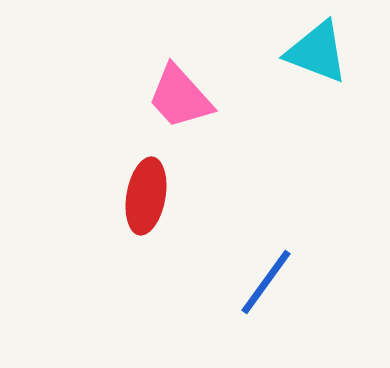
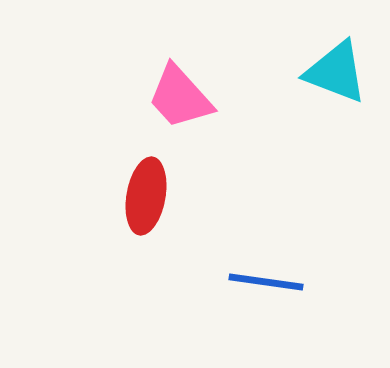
cyan triangle: moved 19 px right, 20 px down
blue line: rotated 62 degrees clockwise
